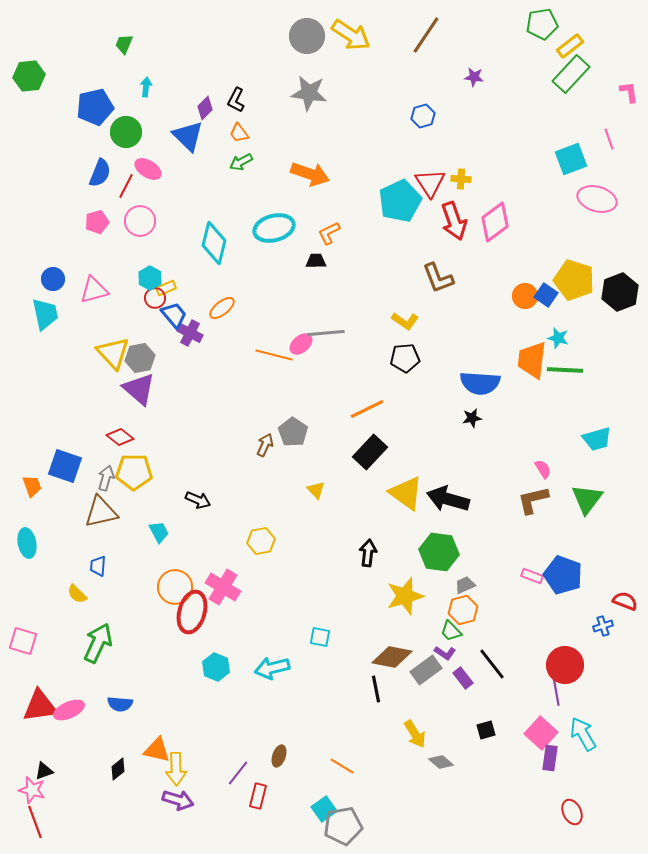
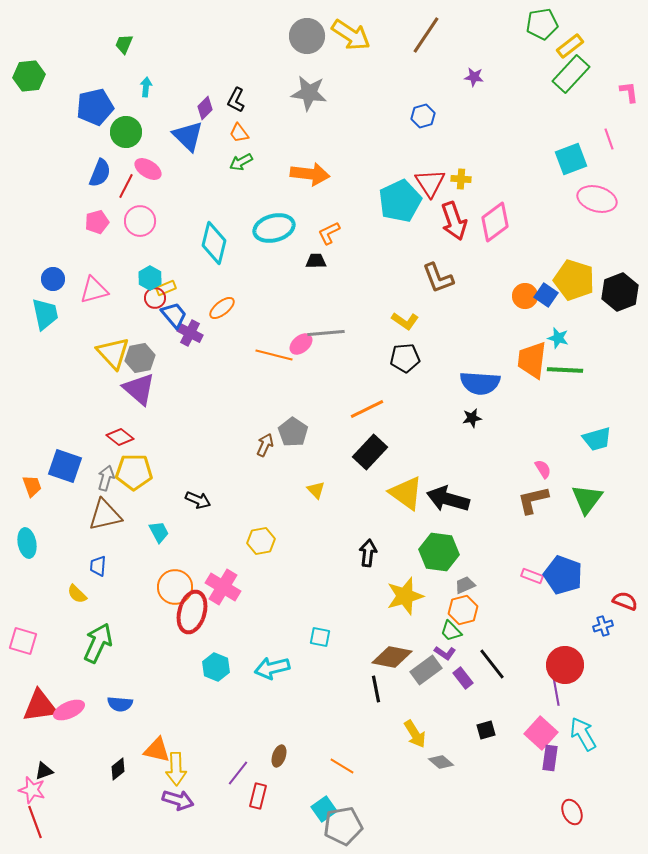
orange arrow at (310, 174): rotated 12 degrees counterclockwise
brown triangle at (101, 512): moved 4 px right, 3 px down
